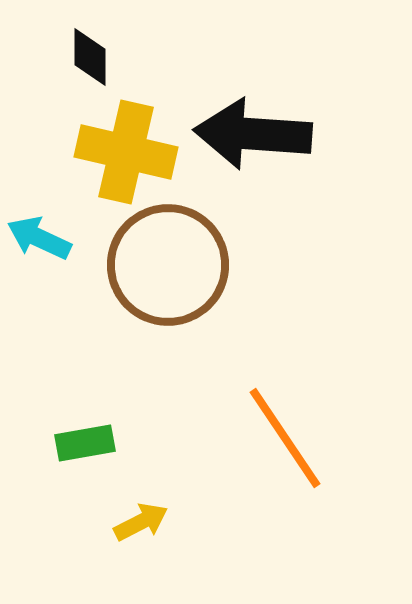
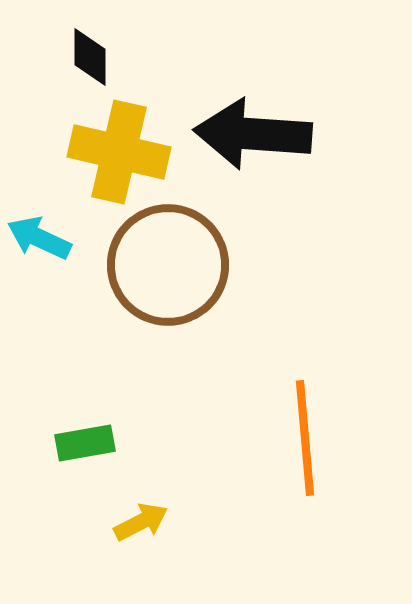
yellow cross: moved 7 px left
orange line: moved 20 px right; rotated 29 degrees clockwise
